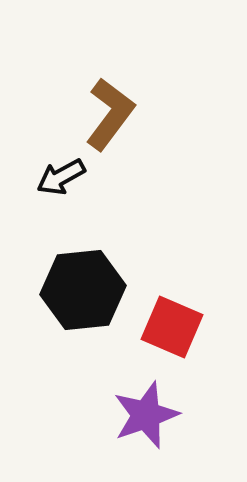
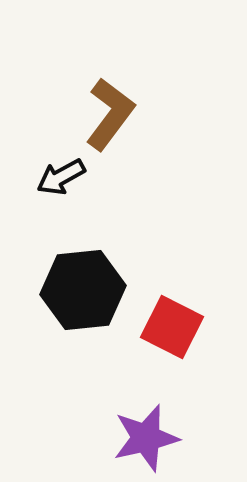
red square: rotated 4 degrees clockwise
purple star: moved 23 px down; rotated 6 degrees clockwise
